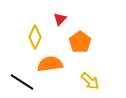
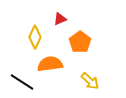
red triangle: rotated 24 degrees clockwise
